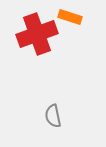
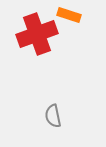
orange rectangle: moved 1 px left, 2 px up
